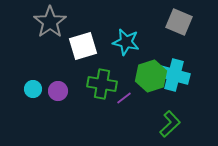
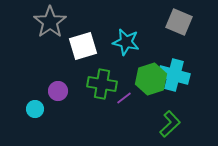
green hexagon: moved 3 px down
cyan circle: moved 2 px right, 20 px down
